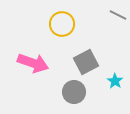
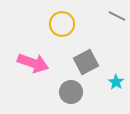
gray line: moved 1 px left, 1 px down
cyan star: moved 1 px right, 1 px down
gray circle: moved 3 px left
